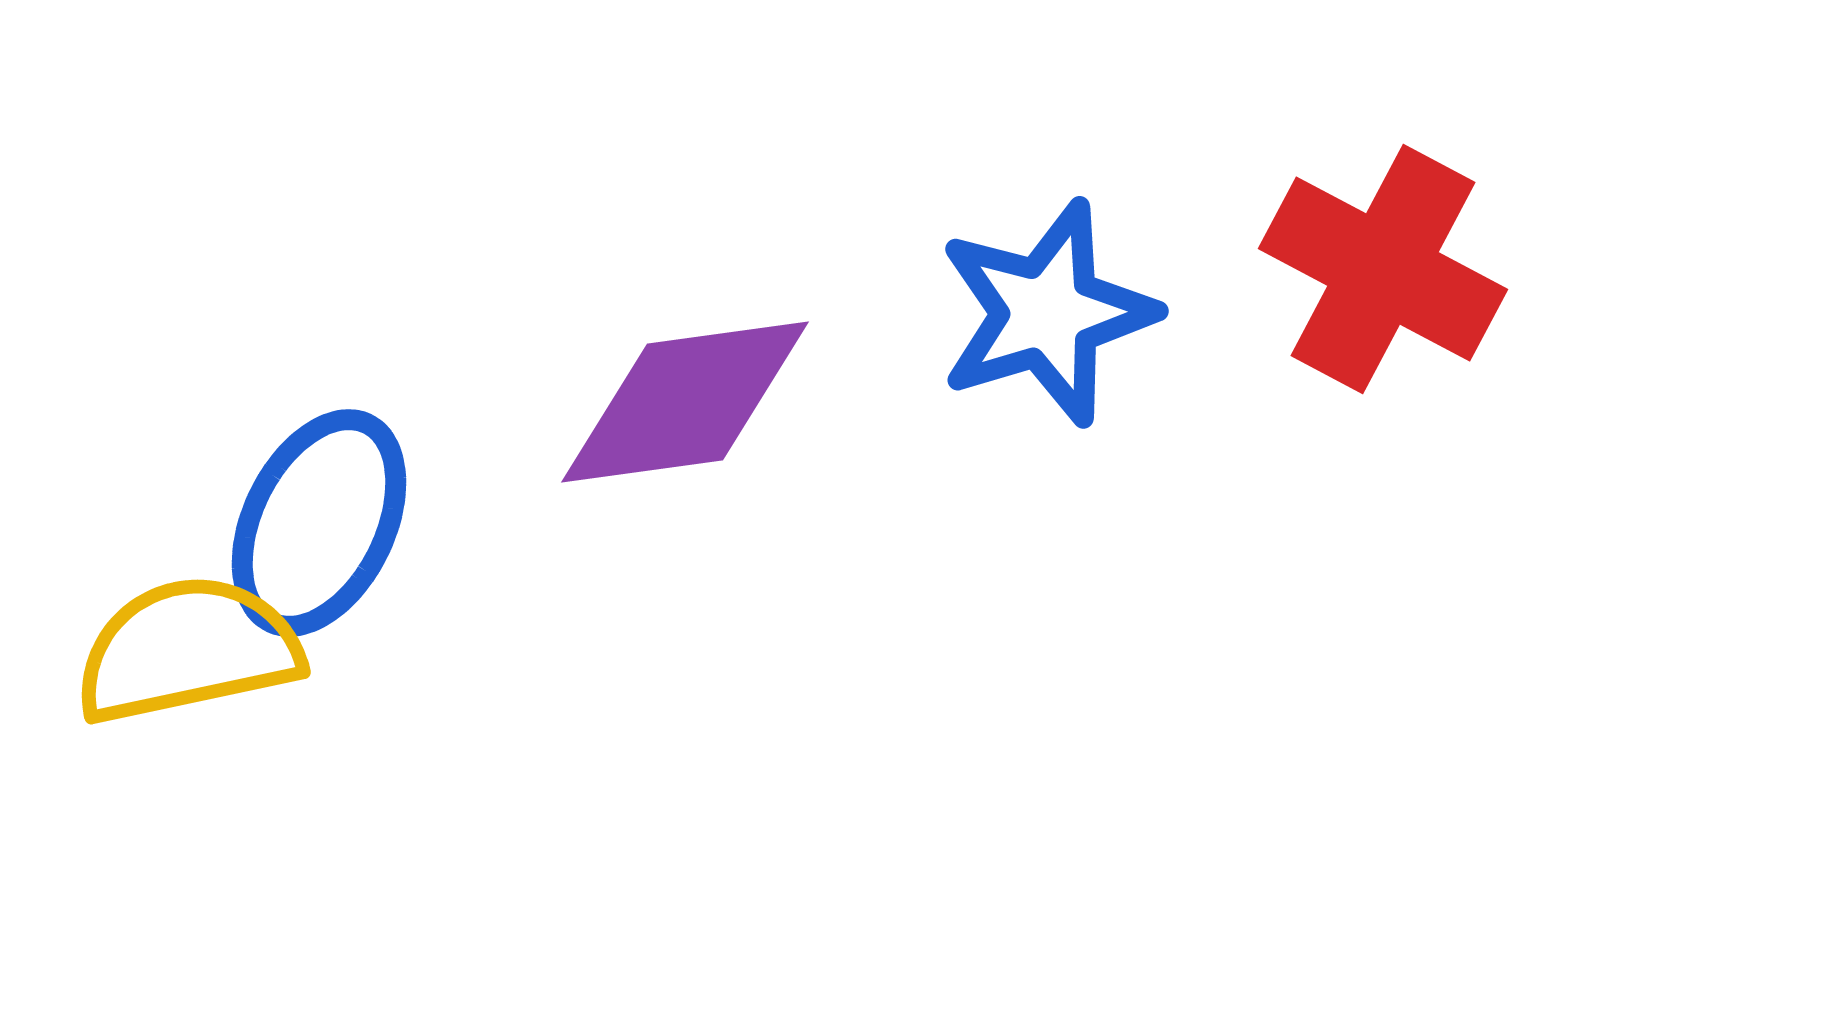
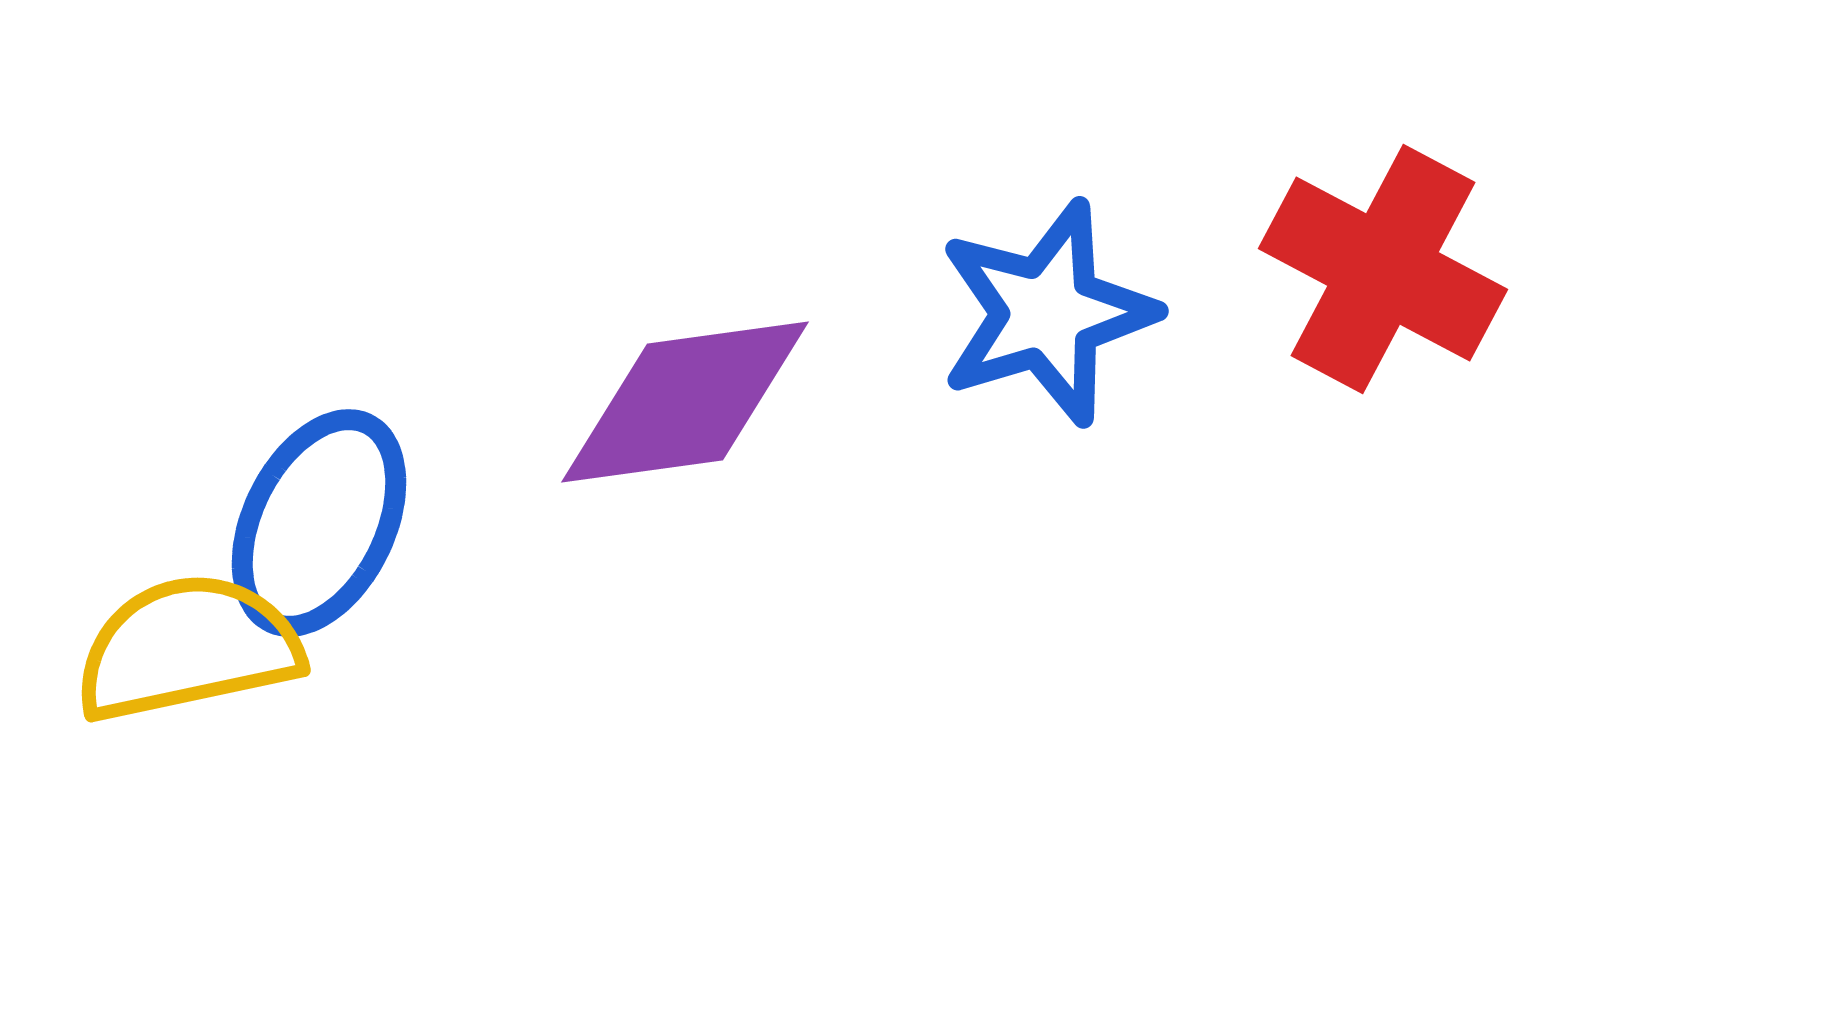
yellow semicircle: moved 2 px up
